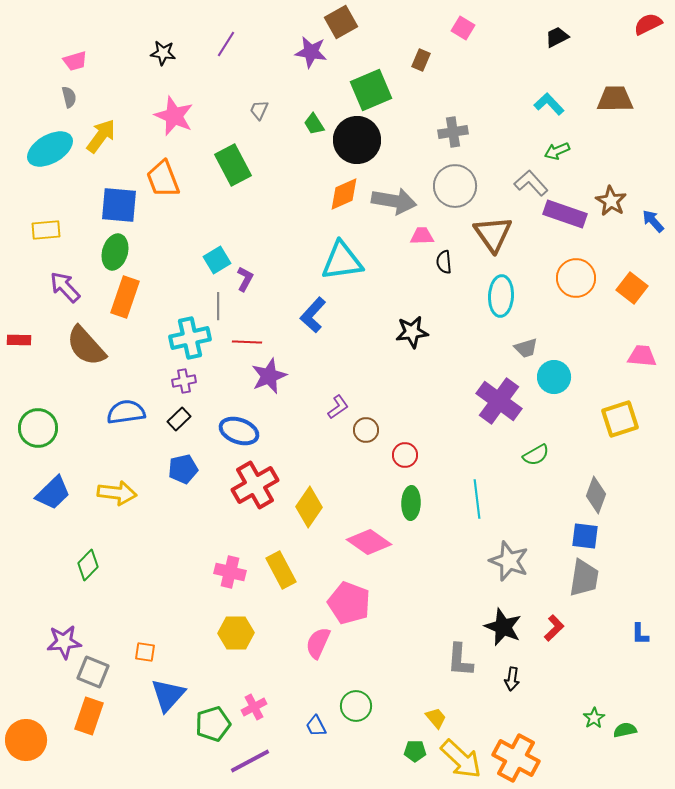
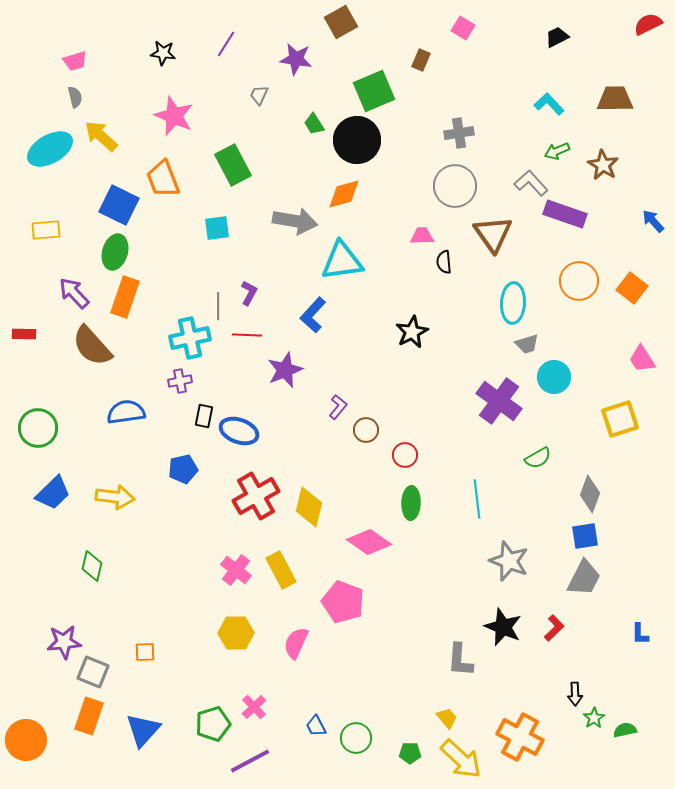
purple star at (311, 52): moved 15 px left, 7 px down
green square at (371, 90): moved 3 px right, 1 px down
gray semicircle at (69, 97): moved 6 px right
gray trapezoid at (259, 110): moved 15 px up
gray cross at (453, 132): moved 6 px right, 1 px down
yellow arrow at (101, 136): rotated 84 degrees counterclockwise
orange diamond at (344, 194): rotated 9 degrees clockwise
gray arrow at (394, 201): moved 99 px left, 20 px down
brown star at (611, 201): moved 8 px left, 36 px up
blue square at (119, 205): rotated 21 degrees clockwise
cyan square at (217, 260): moved 32 px up; rotated 24 degrees clockwise
orange circle at (576, 278): moved 3 px right, 3 px down
purple L-shape at (245, 279): moved 4 px right, 14 px down
purple arrow at (65, 287): moved 9 px right, 6 px down
cyan ellipse at (501, 296): moved 12 px right, 7 px down
black star at (412, 332): rotated 20 degrees counterclockwise
red rectangle at (19, 340): moved 5 px right, 6 px up
red line at (247, 342): moved 7 px up
brown semicircle at (86, 346): moved 6 px right
gray trapezoid at (526, 348): moved 1 px right, 4 px up
pink trapezoid at (642, 356): moved 3 px down; rotated 128 degrees counterclockwise
purple star at (269, 376): moved 16 px right, 6 px up
purple cross at (184, 381): moved 4 px left
purple L-shape at (338, 407): rotated 15 degrees counterclockwise
black rectangle at (179, 419): moved 25 px right, 3 px up; rotated 35 degrees counterclockwise
green semicircle at (536, 455): moved 2 px right, 3 px down
red cross at (255, 485): moved 1 px right, 11 px down
yellow arrow at (117, 493): moved 2 px left, 4 px down
gray diamond at (596, 495): moved 6 px left, 1 px up
yellow diamond at (309, 507): rotated 21 degrees counterclockwise
blue square at (585, 536): rotated 16 degrees counterclockwise
green diamond at (88, 565): moved 4 px right, 1 px down; rotated 32 degrees counterclockwise
pink cross at (230, 572): moved 6 px right, 2 px up; rotated 24 degrees clockwise
gray trapezoid at (584, 578): rotated 18 degrees clockwise
pink pentagon at (349, 603): moved 6 px left, 1 px up
pink semicircle at (318, 643): moved 22 px left
orange square at (145, 652): rotated 10 degrees counterclockwise
black arrow at (512, 679): moved 63 px right, 15 px down; rotated 10 degrees counterclockwise
blue triangle at (168, 695): moved 25 px left, 35 px down
green circle at (356, 706): moved 32 px down
pink cross at (254, 707): rotated 15 degrees counterclockwise
yellow trapezoid at (436, 718): moved 11 px right
green pentagon at (415, 751): moved 5 px left, 2 px down
orange cross at (516, 758): moved 4 px right, 21 px up
